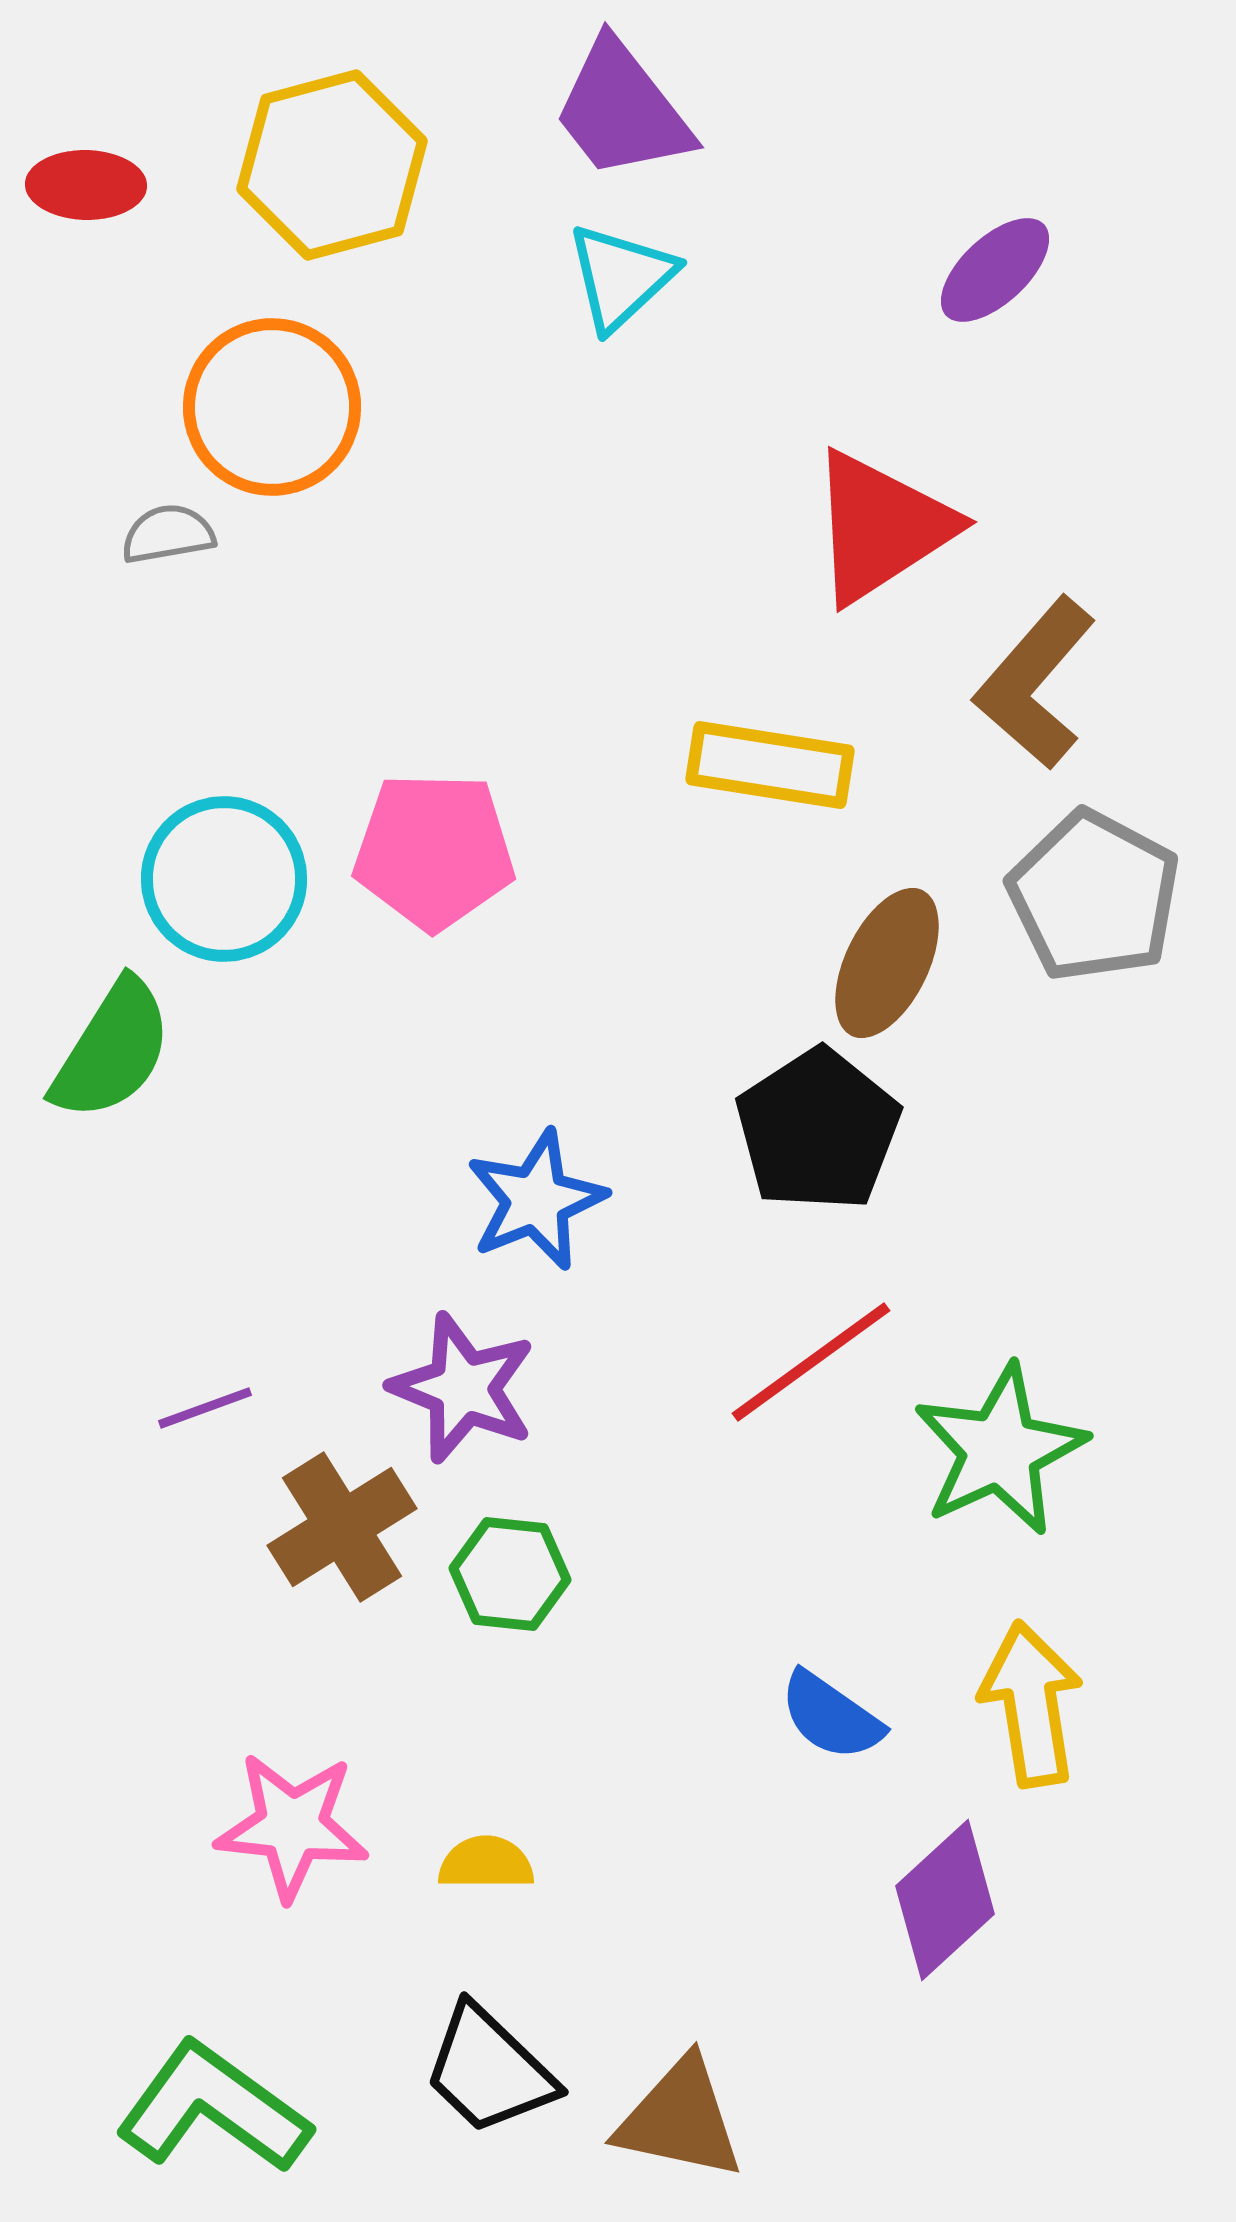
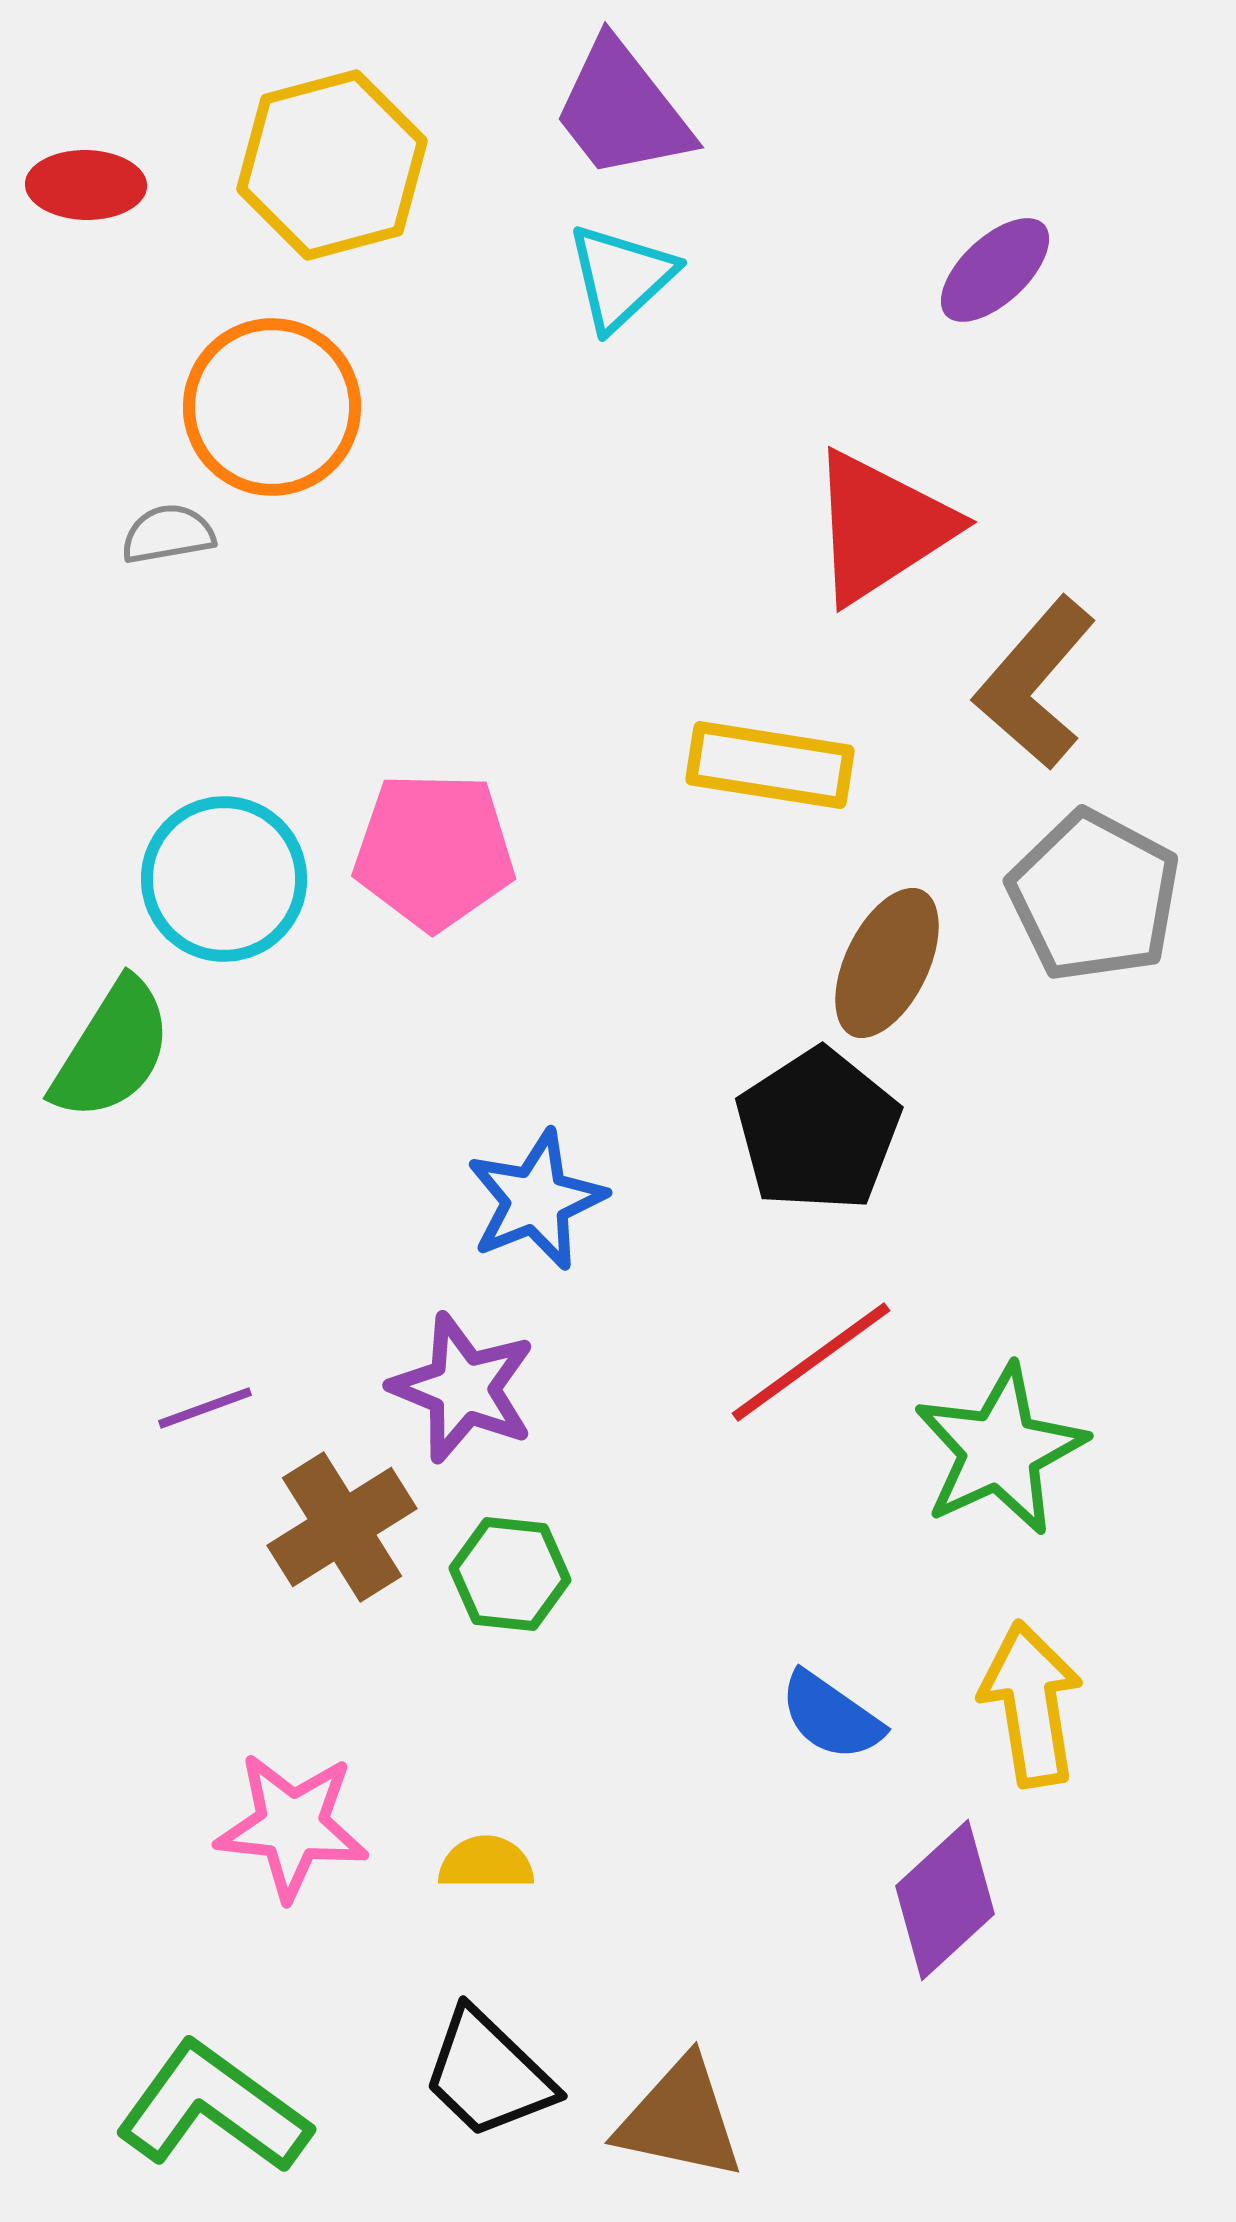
black trapezoid: moved 1 px left, 4 px down
